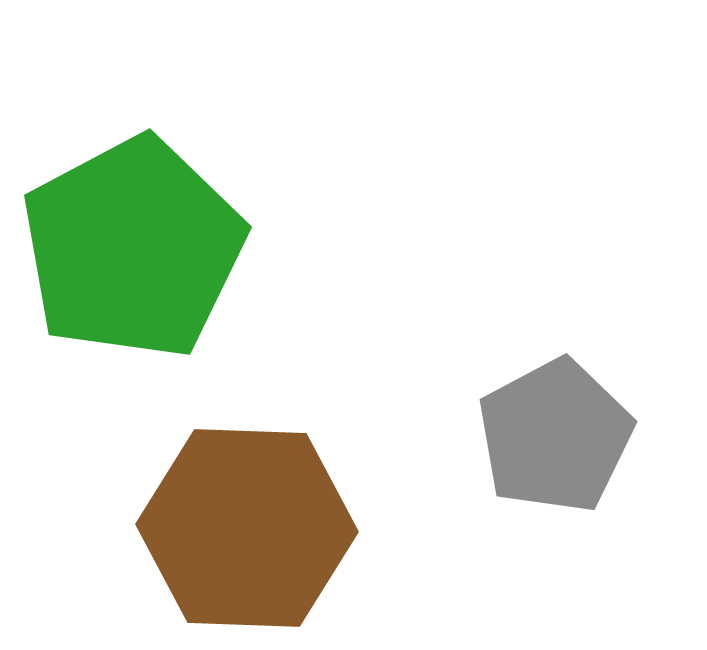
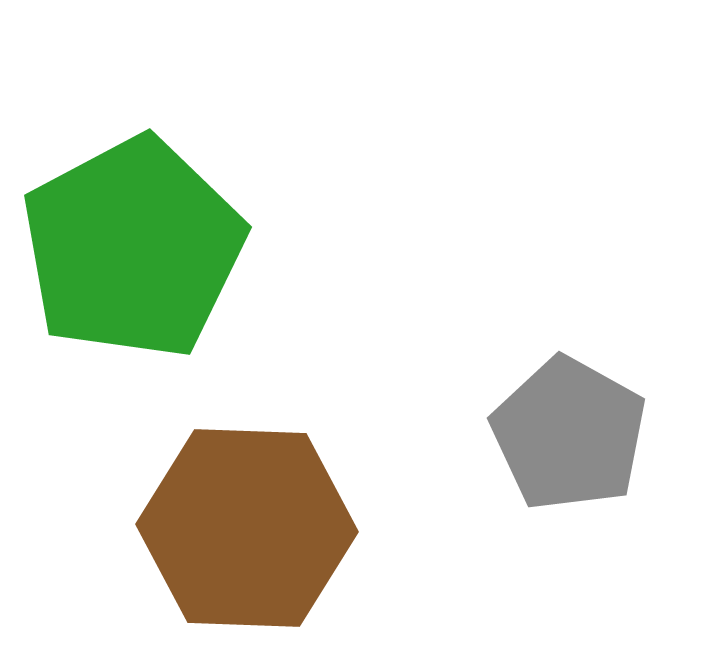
gray pentagon: moved 14 px right, 2 px up; rotated 15 degrees counterclockwise
